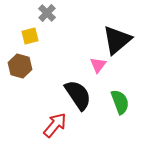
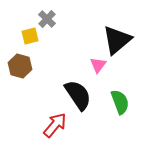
gray cross: moved 6 px down
